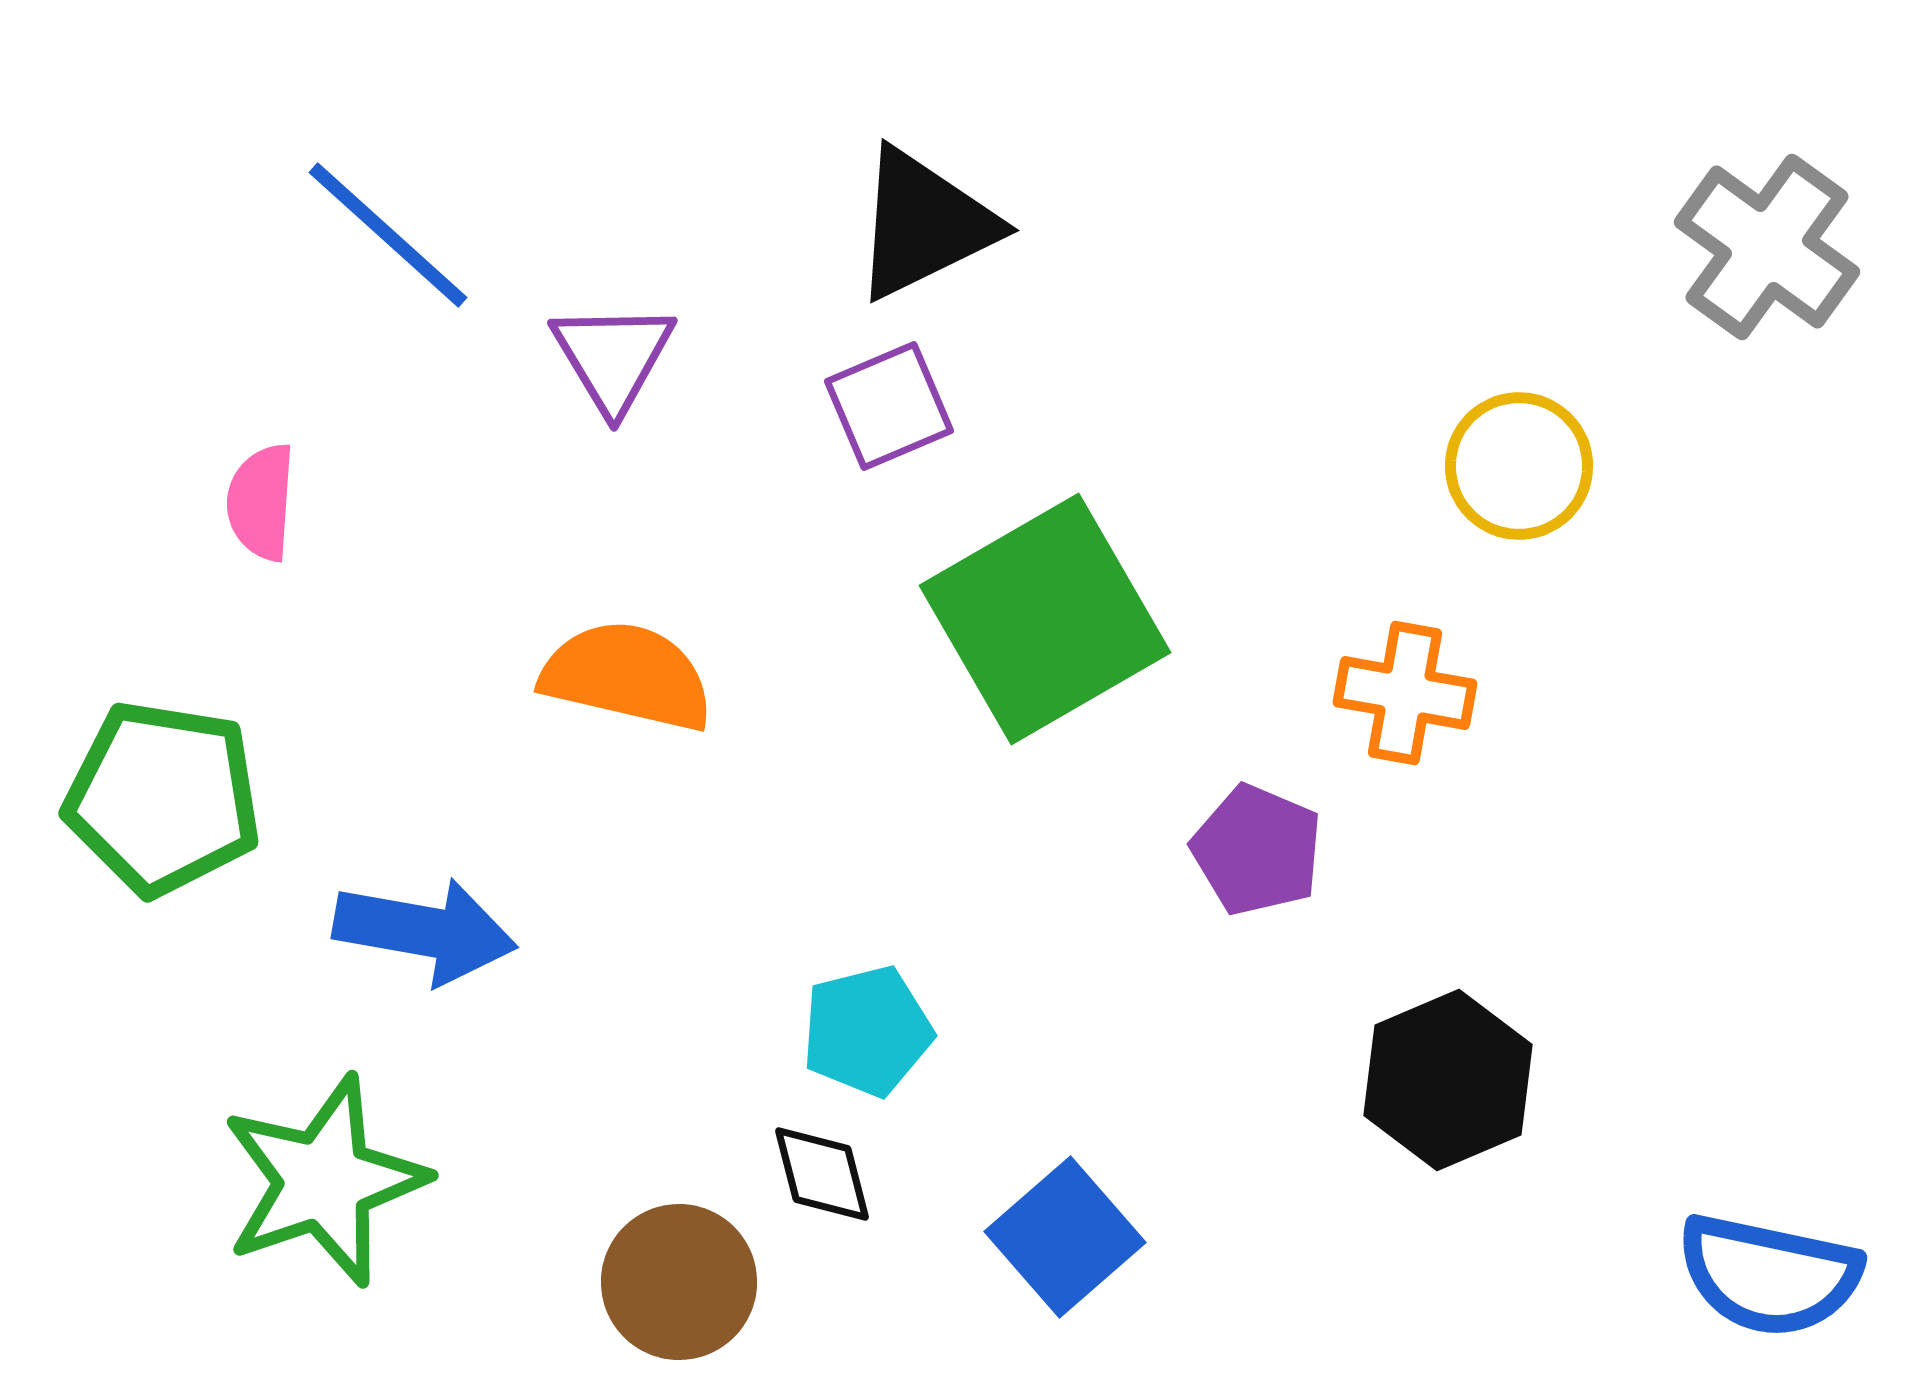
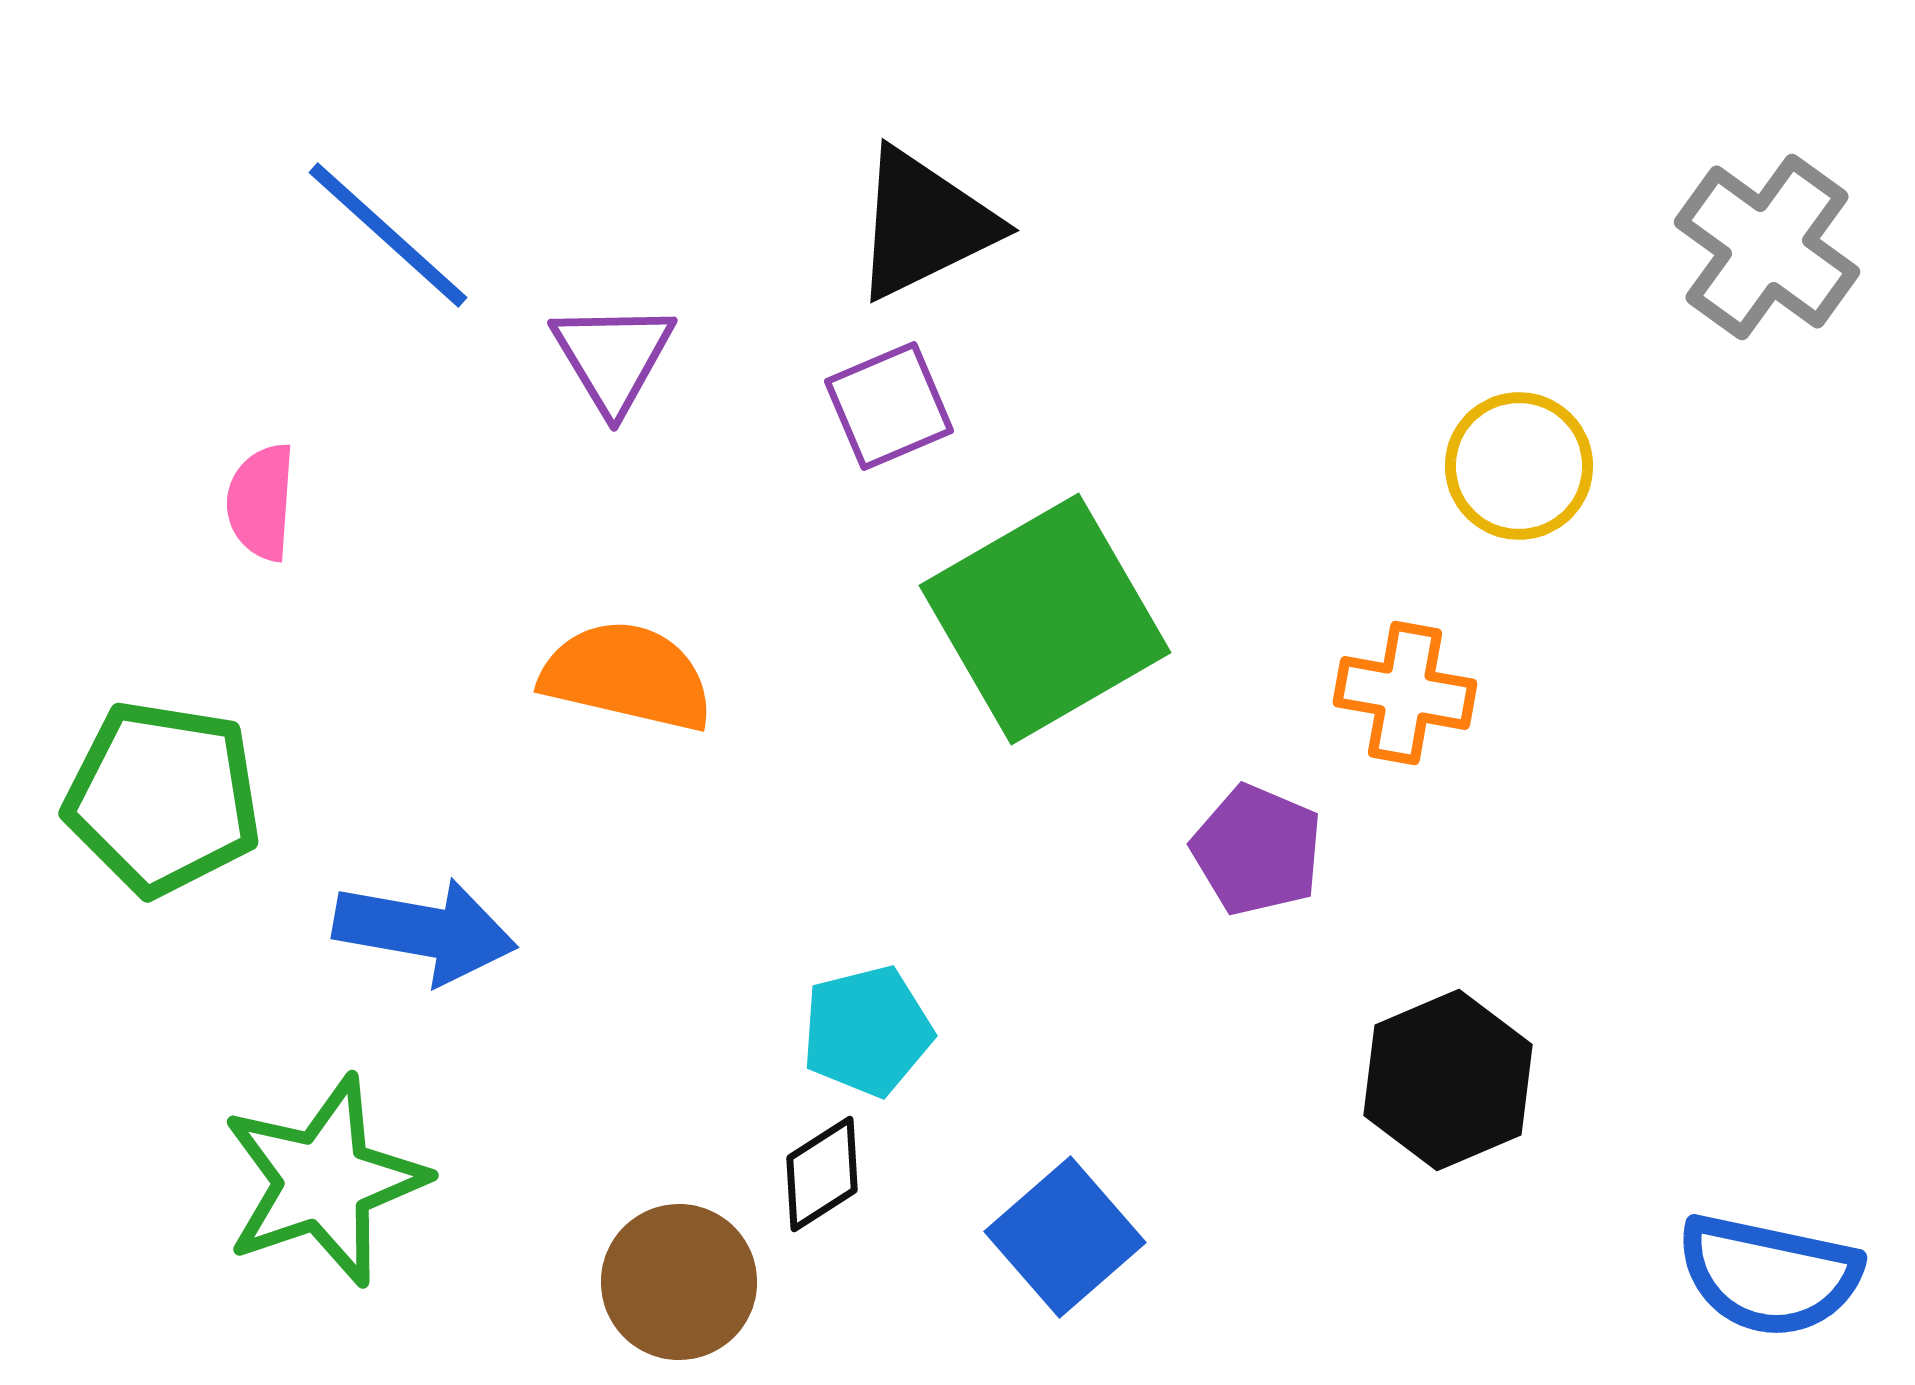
black diamond: rotated 72 degrees clockwise
